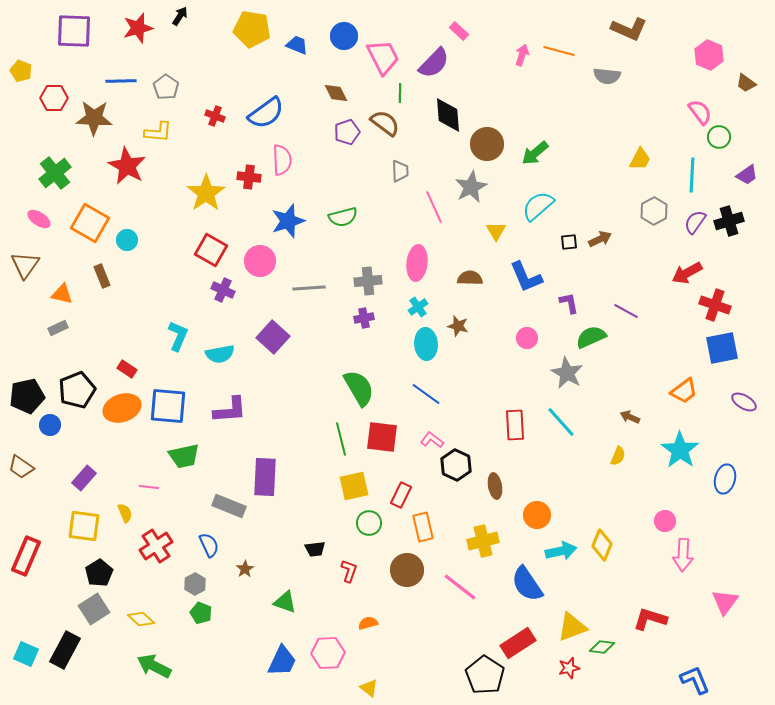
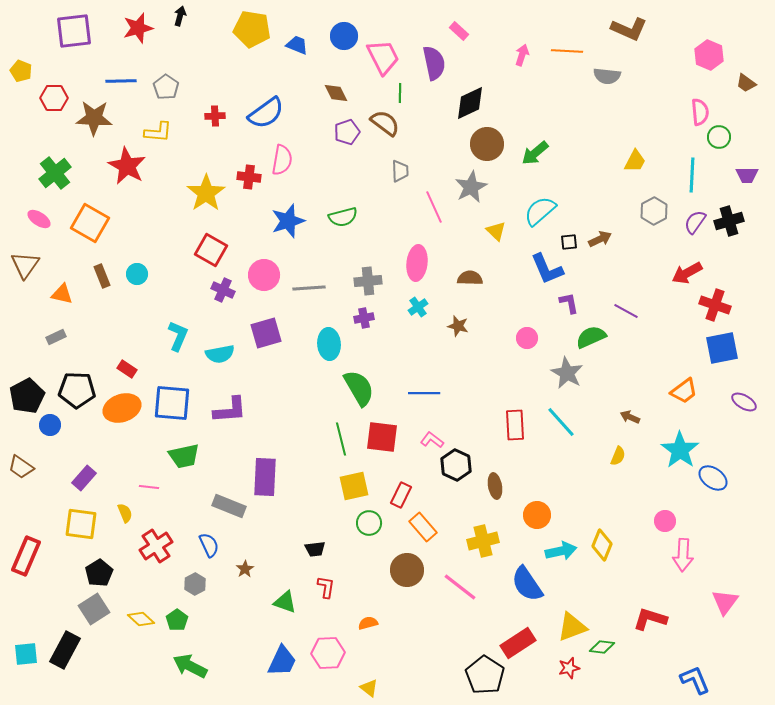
black arrow at (180, 16): rotated 18 degrees counterclockwise
purple square at (74, 31): rotated 9 degrees counterclockwise
orange line at (559, 51): moved 8 px right; rotated 12 degrees counterclockwise
purple semicircle at (434, 63): rotated 56 degrees counterclockwise
pink semicircle at (700, 112): rotated 32 degrees clockwise
black diamond at (448, 115): moved 22 px right, 12 px up; rotated 69 degrees clockwise
red cross at (215, 116): rotated 24 degrees counterclockwise
yellow trapezoid at (640, 159): moved 5 px left, 2 px down
pink semicircle at (282, 160): rotated 12 degrees clockwise
purple trapezoid at (747, 175): rotated 35 degrees clockwise
cyan semicircle at (538, 206): moved 2 px right, 5 px down
yellow triangle at (496, 231): rotated 15 degrees counterclockwise
cyan circle at (127, 240): moved 10 px right, 34 px down
pink circle at (260, 261): moved 4 px right, 14 px down
blue L-shape at (526, 277): moved 21 px right, 8 px up
gray rectangle at (58, 328): moved 2 px left, 9 px down
purple square at (273, 337): moved 7 px left, 4 px up; rotated 32 degrees clockwise
cyan ellipse at (426, 344): moved 97 px left
black pentagon at (77, 390): rotated 24 degrees clockwise
blue line at (426, 394): moved 2 px left, 1 px up; rotated 36 degrees counterclockwise
black pentagon at (27, 396): rotated 16 degrees counterclockwise
blue square at (168, 406): moved 4 px right, 3 px up
blue ellipse at (725, 479): moved 12 px left, 1 px up; rotated 68 degrees counterclockwise
yellow square at (84, 526): moved 3 px left, 2 px up
orange rectangle at (423, 527): rotated 28 degrees counterclockwise
red L-shape at (349, 571): moved 23 px left, 16 px down; rotated 10 degrees counterclockwise
green pentagon at (201, 613): moved 24 px left, 7 px down; rotated 15 degrees clockwise
cyan square at (26, 654): rotated 30 degrees counterclockwise
green arrow at (154, 666): moved 36 px right
